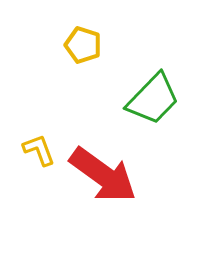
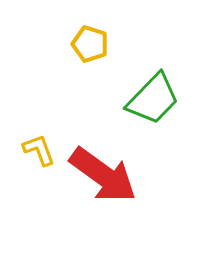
yellow pentagon: moved 7 px right, 1 px up
